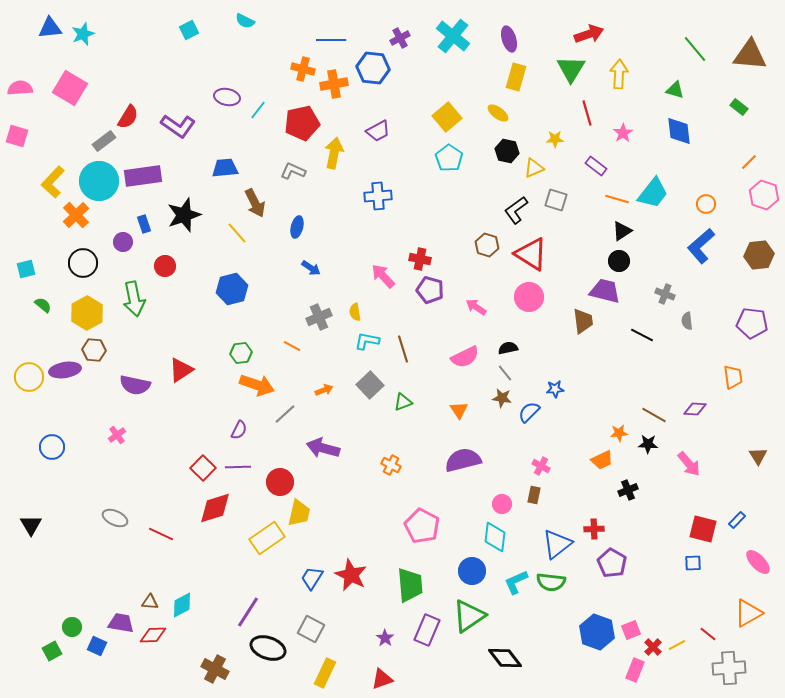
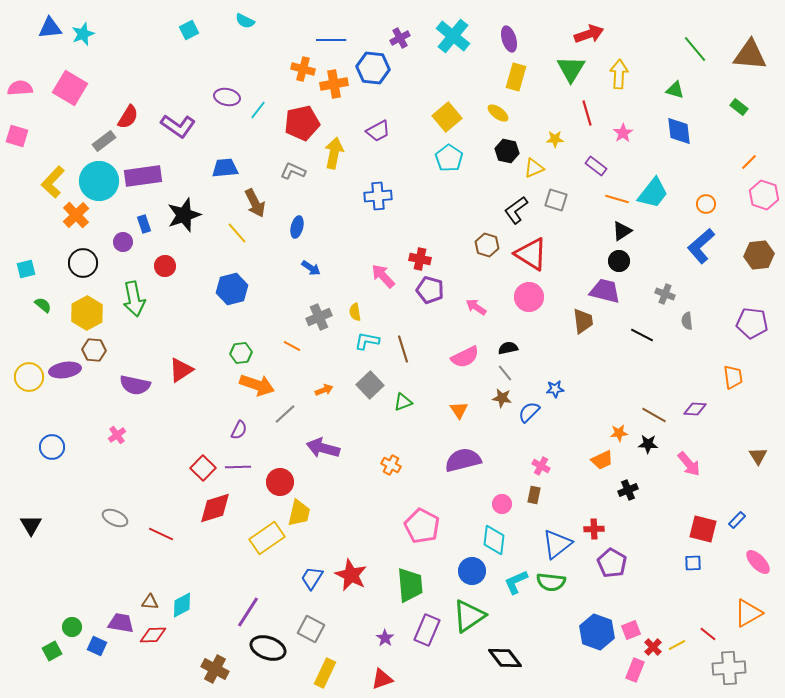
cyan diamond at (495, 537): moved 1 px left, 3 px down
